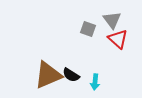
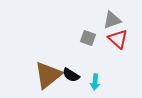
gray triangle: rotated 48 degrees clockwise
gray square: moved 9 px down
brown triangle: rotated 16 degrees counterclockwise
